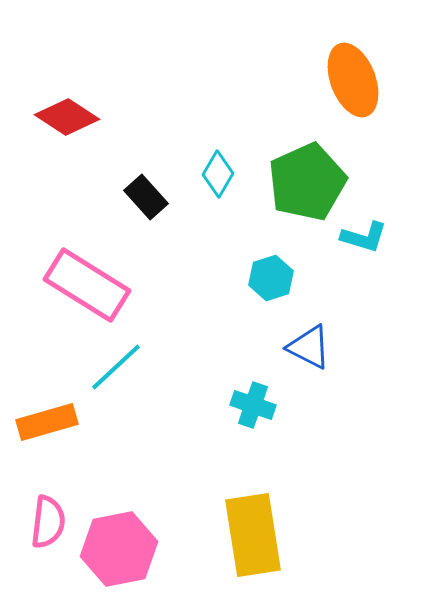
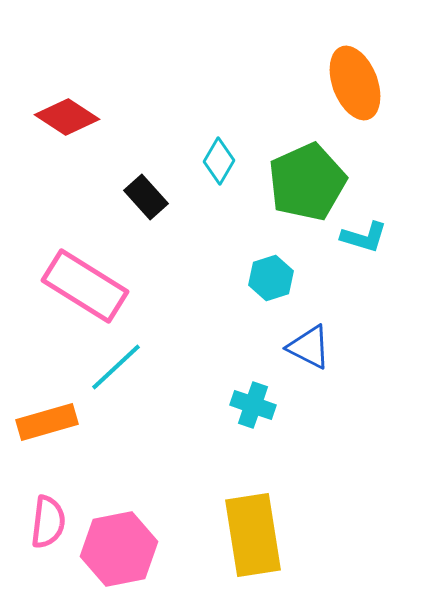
orange ellipse: moved 2 px right, 3 px down
cyan diamond: moved 1 px right, 13 px up
pink rectangle: moved 2 px left, 1 px down
